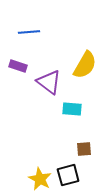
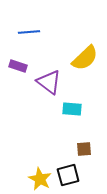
yellow semicircle: moved 7 px up; rotated 16 degrees clockwise
